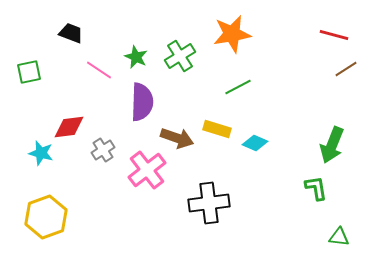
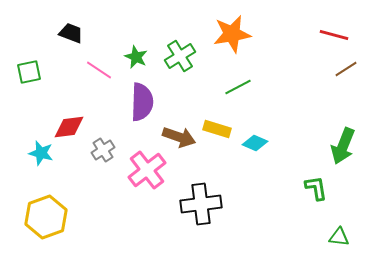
brown arrow: moved 2 px right, 1 px up
green arrow: moved 11 px right, 1 px down
black cross: moved 8 px left, 1 px down
